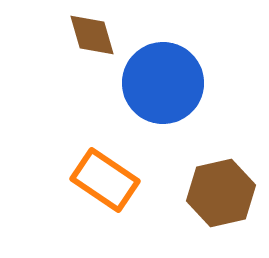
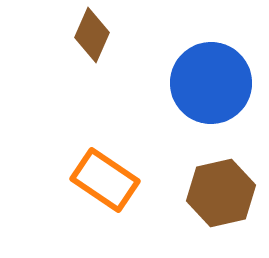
brown diamond: rotated 40 degrees clockwise
blue circle: moved 48 px right
